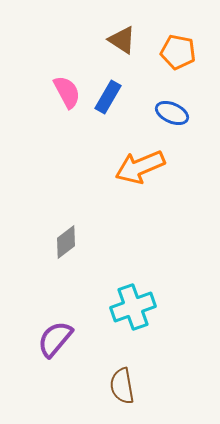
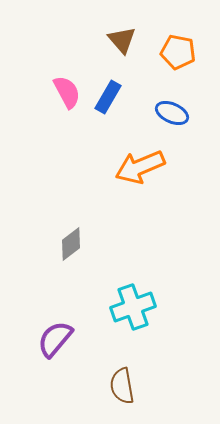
brown triangle: rotated 16 degrees clockwise
gray diamond: moved 5 px right, 2 px down
